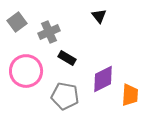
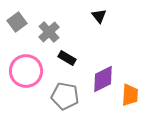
gray cross: rotated 20 degrees counterclockwise
